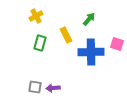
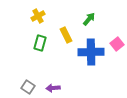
yellow cross: moved 2 px right
pink square: rotated 32 degrees clockwise
gray square: moved 7 px left; rotated 24 degrees clockwise
